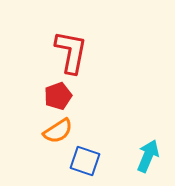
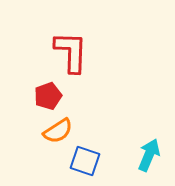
red L-shape: rotated 9 degrees counterclockwise
red pentagon: moved 10 px left
cyan arrow: moved 1 px right, 1 px up
